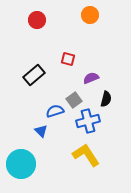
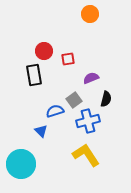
orange circle: moved 1 px up
red circle: moved 7 px right, 31 px down
red square: rotated 24 degrees counterclockwise
black rectangle: rotated 60 degrees counterclockwise
